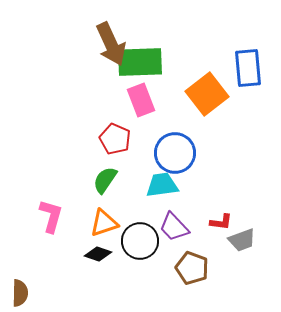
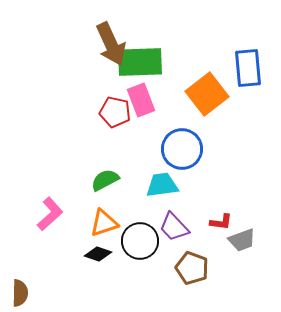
red pentagon: moved 27 px up; rotated 12 degrees counterclockwise
blue circle: moved 7 px right, 4 px up
green semicircle: rotated 28 degrees clockwise
pink L-shape: moved 1 px left, 2 px up; rotated 32 degrees clockwise
